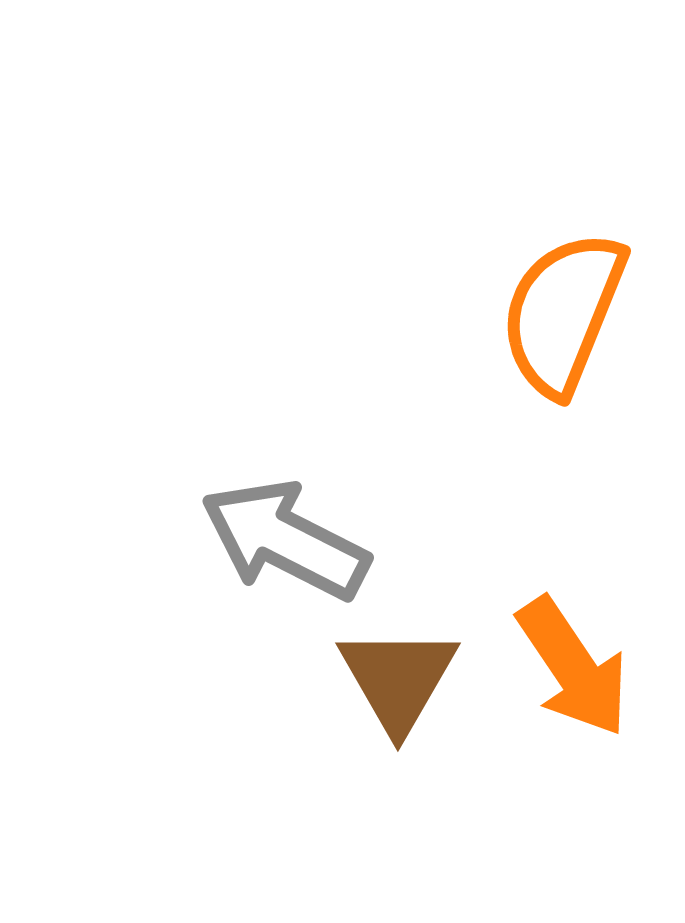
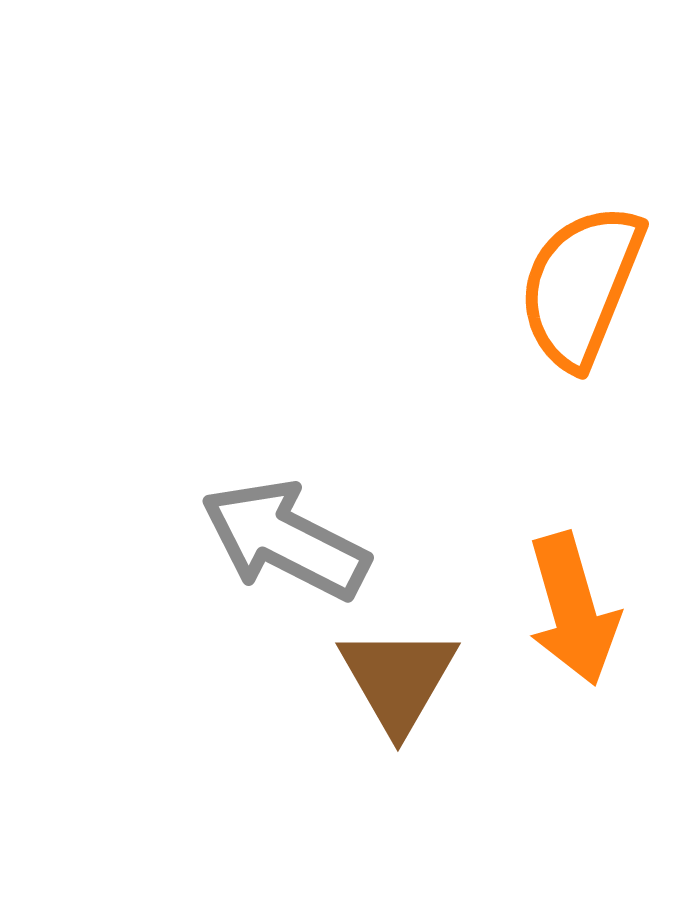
orange semicircle: moved 18 px right, 27 px up
orange arrow: moved 58 px up; rotated 18 degrees clockwise
